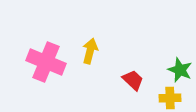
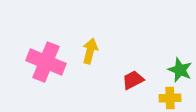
red trapezoid: rotated 70 degrees counterclockwise
